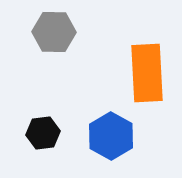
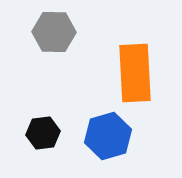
orange rectangle: moved 12 px left
blue hexagon: moved 3 px left; rotated 15 degrees clockwise
